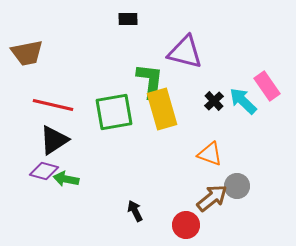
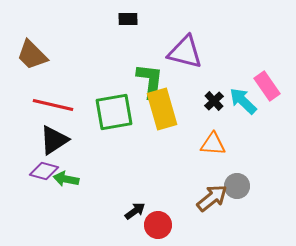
brown trapezoid: moved 5 px right, 2 px down; rotated 56 degrees clockwise
orange triangle: moved 3 px right, 10 px up; rotated 16 degrees counterclockwise
black arrow: rotated 80 degrees clockwise
red circle: moved 28 px left
